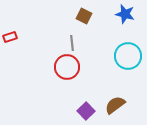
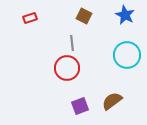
blue star: moved 1 px down; rotated 12 degrees clockwise
red rectangle: moved 20 px right, 19 px up
cyan circle: moved 1 px left, 1 px up
red circle: moved 1 px down
brown semicircle: moved 3 px left, 4 px up
purple square: moved 6 px left, 5 px up; rotated 24 degrees clockwise
